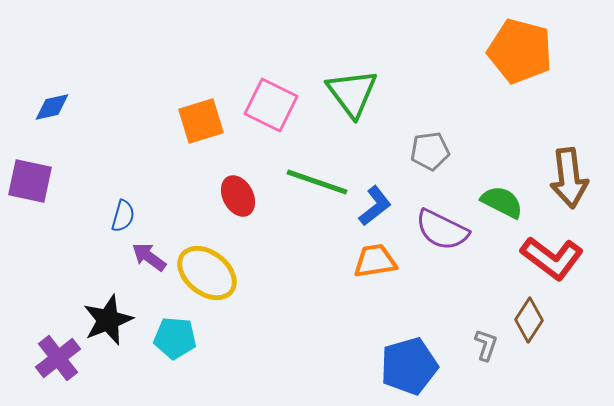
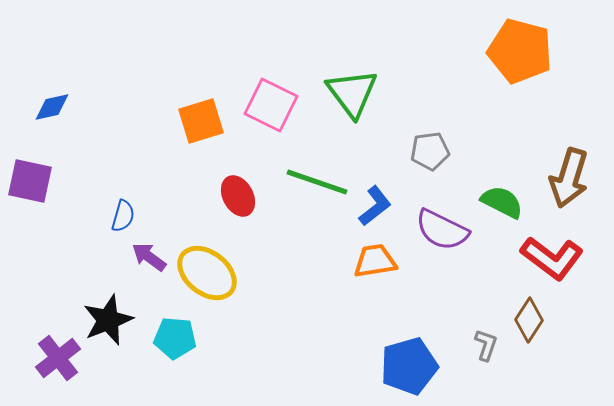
brown arrow: rotated 24 degrees clockwise
